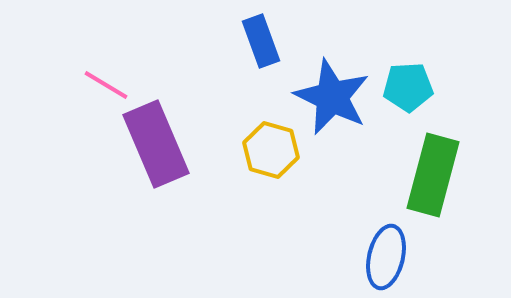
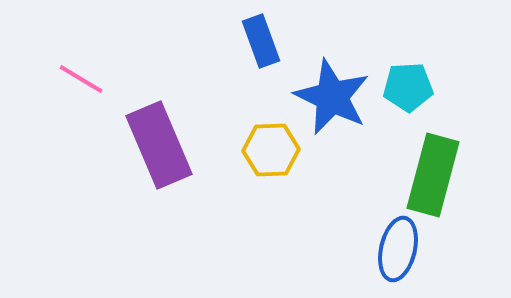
pink line: moved 25 px left, 6 px up
purple rectangle: moved 3 px right, 1 px down
yellow hexagon: rotated 18 degrees counterclockwise
blue ellipse: moved 12 px right, 8 px up
